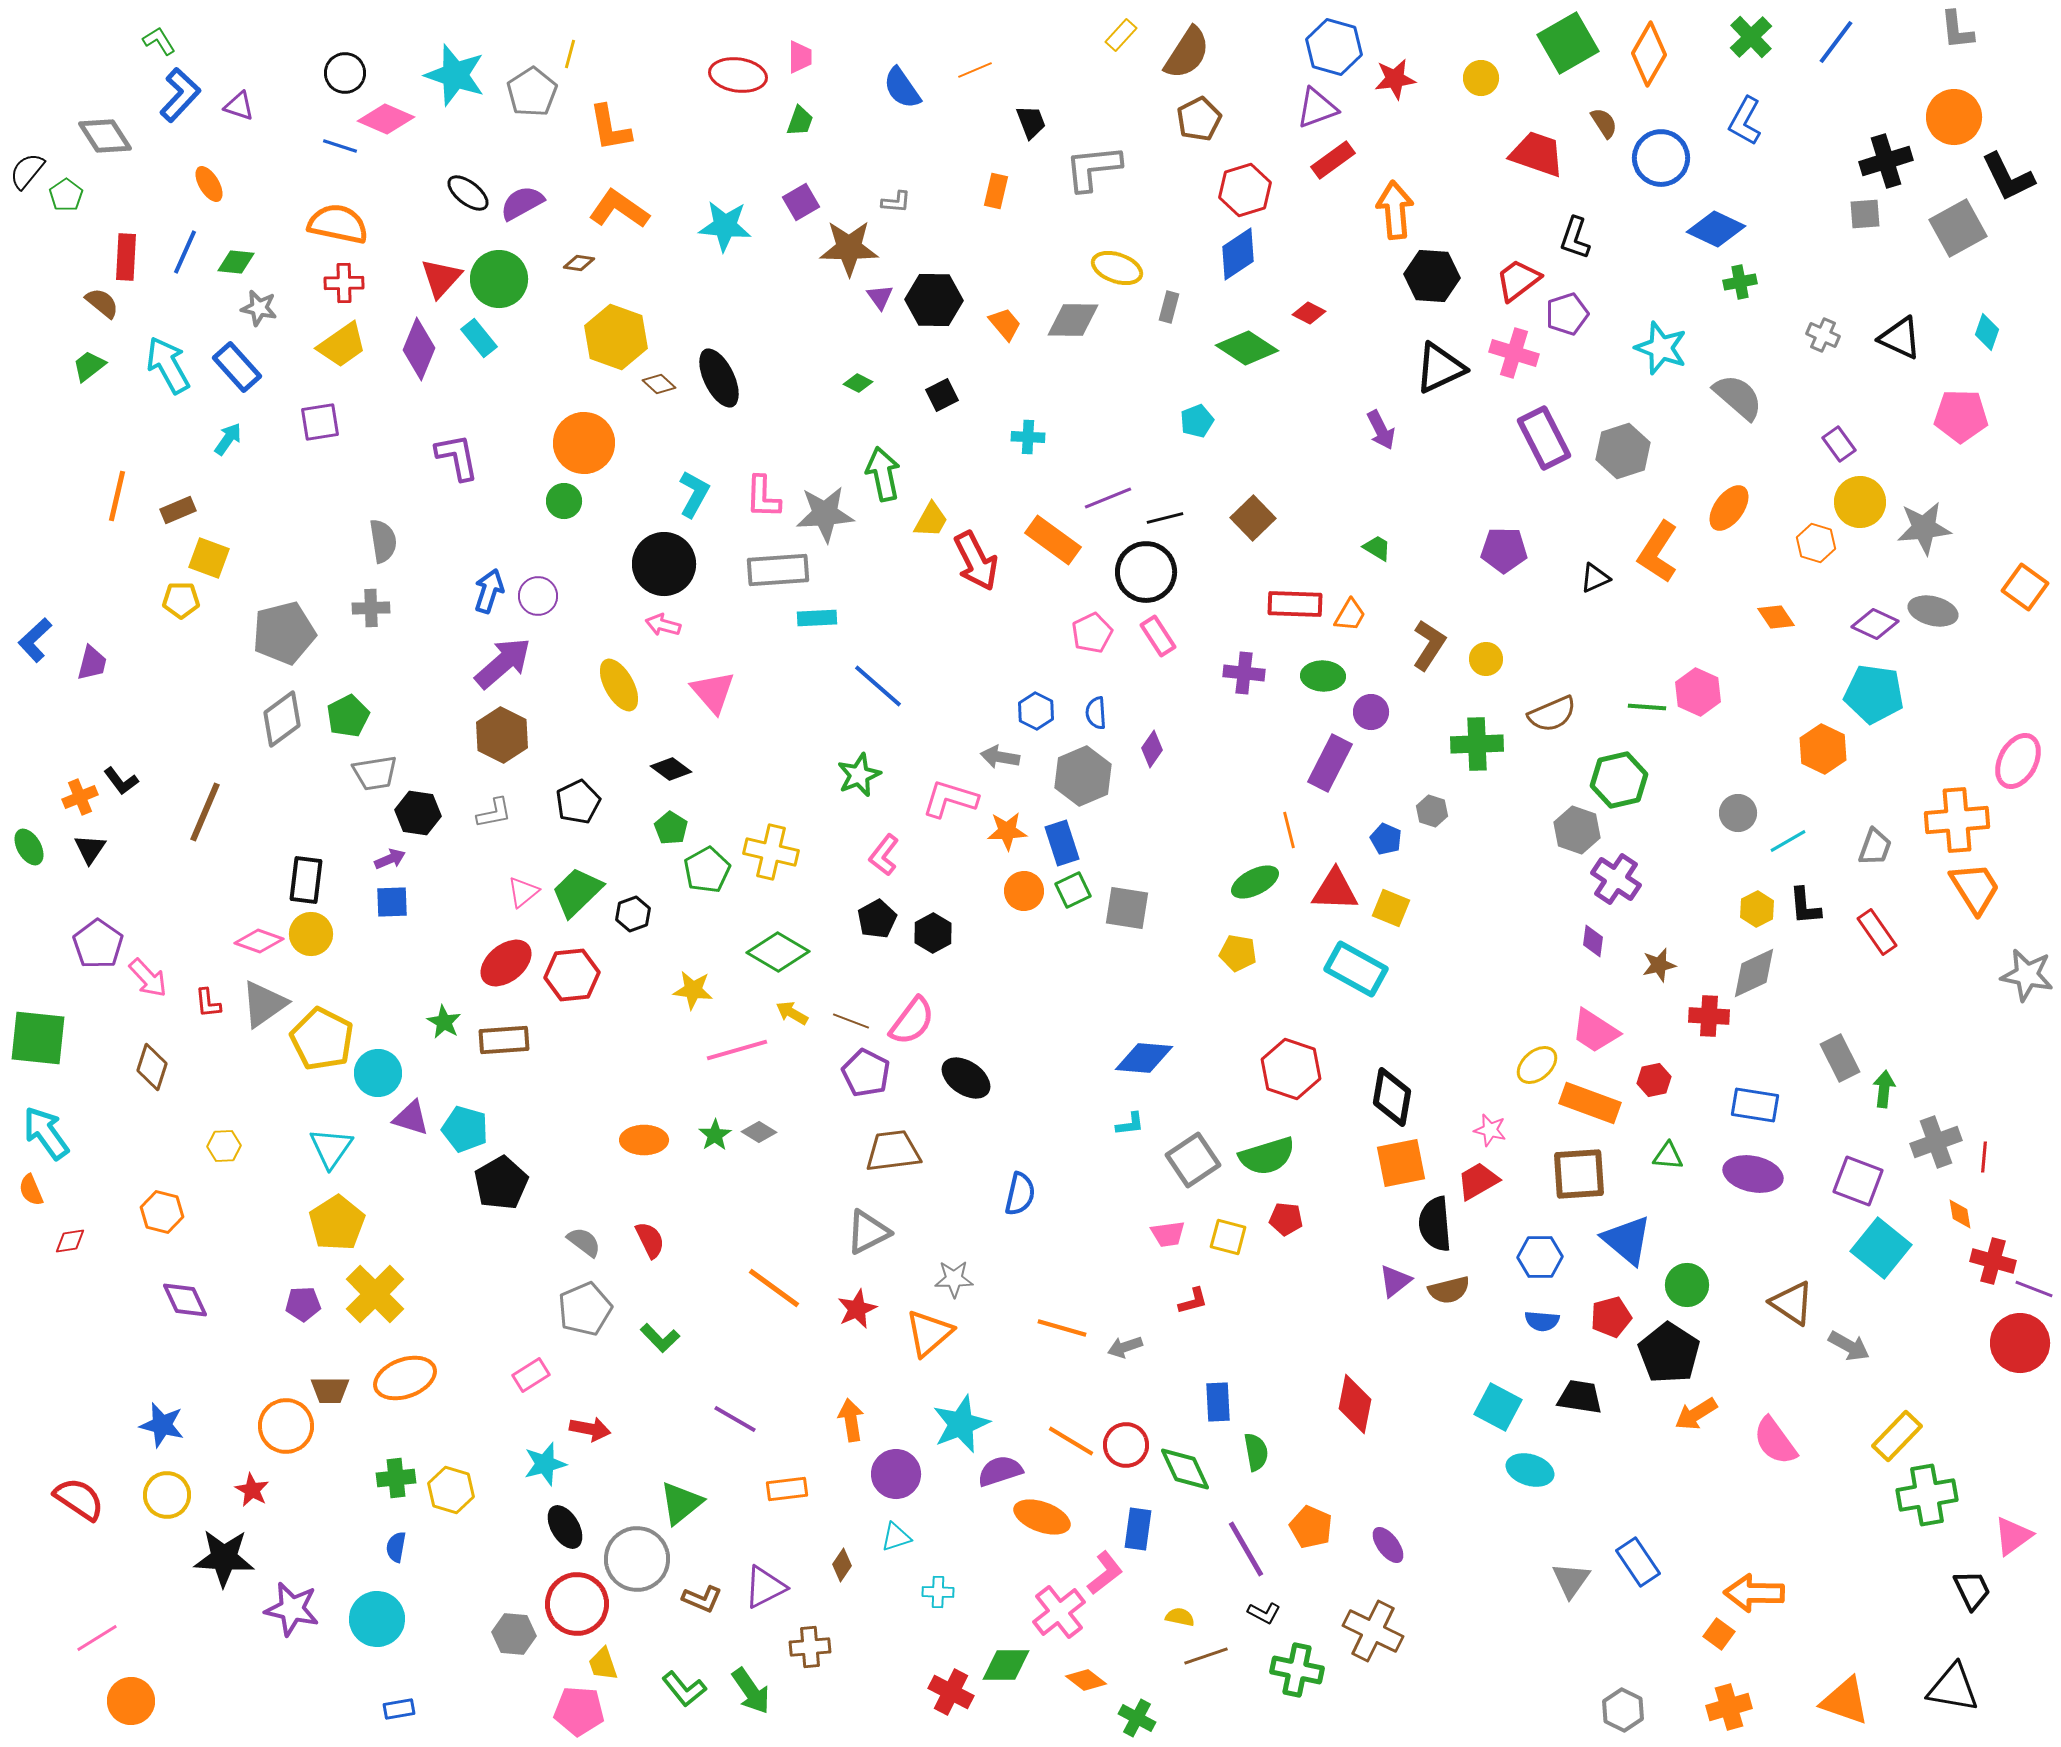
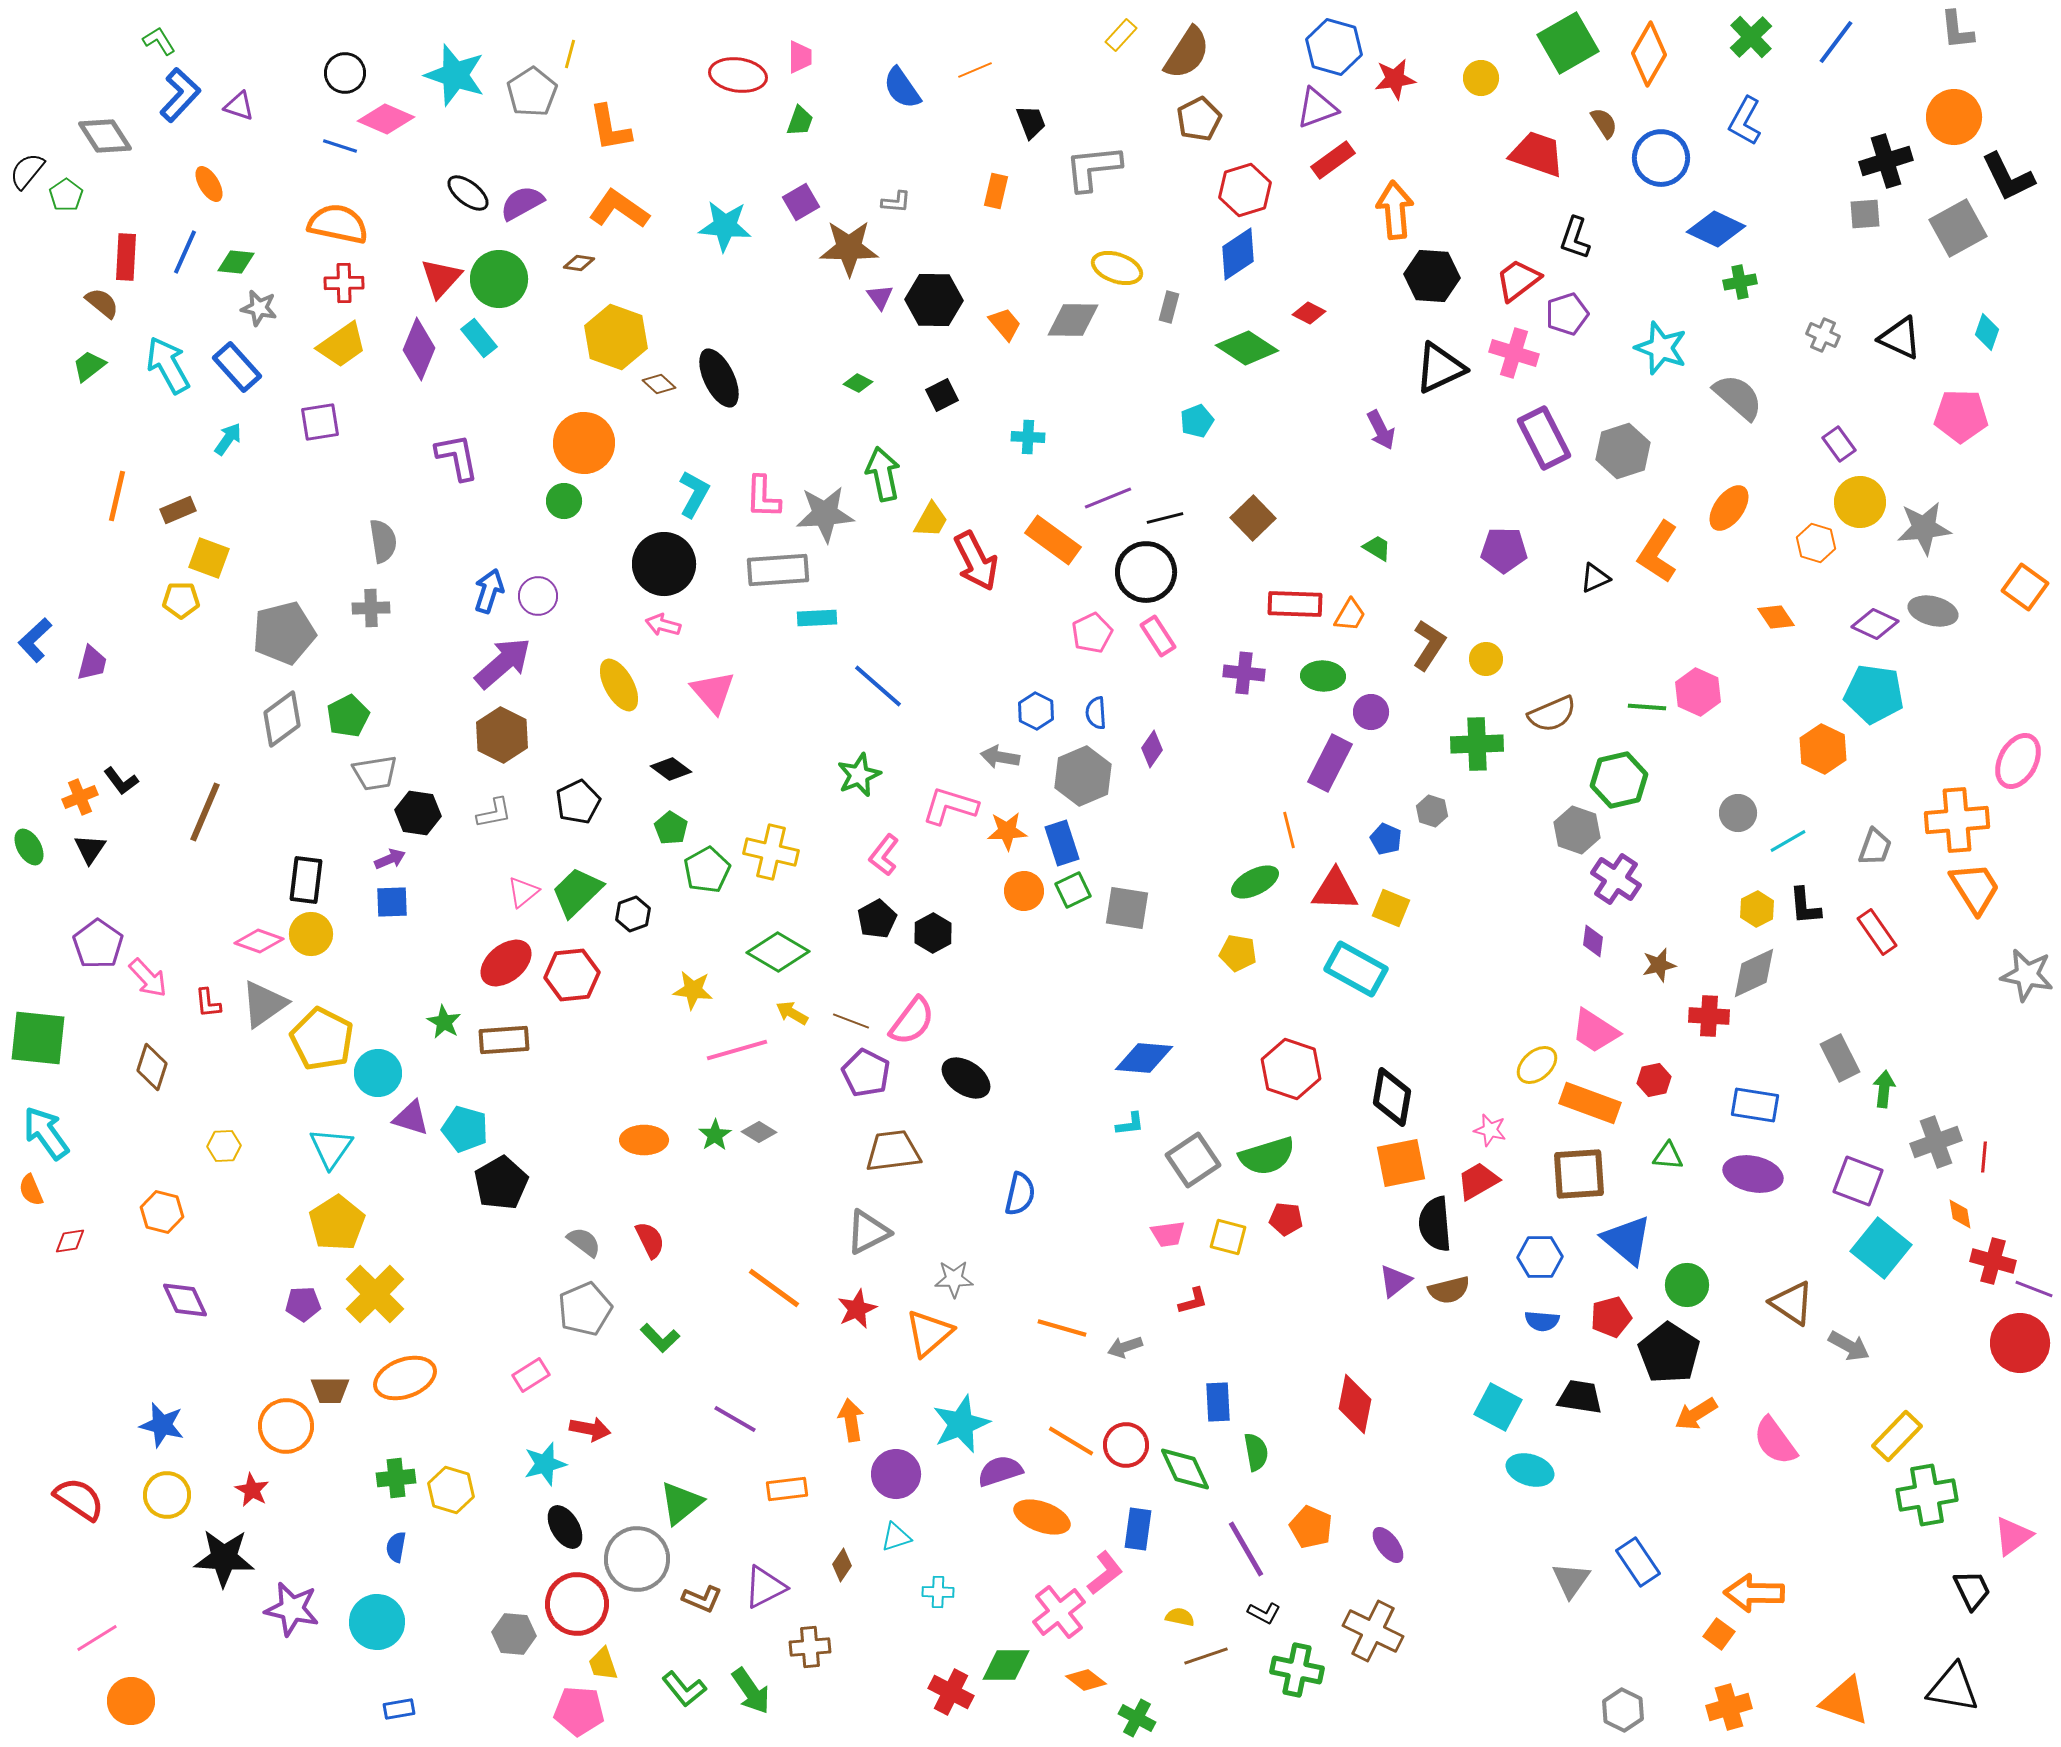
pink L-shape at (950, 799): moved 7 px down
cyan circle at (377, 1619): moved 3 px down
